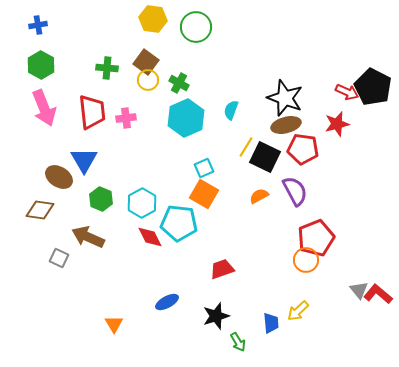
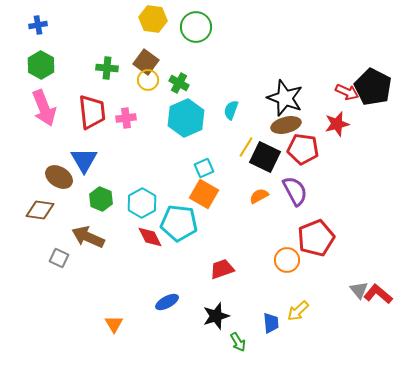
orange circle at (306, 260): moved 19 px left
